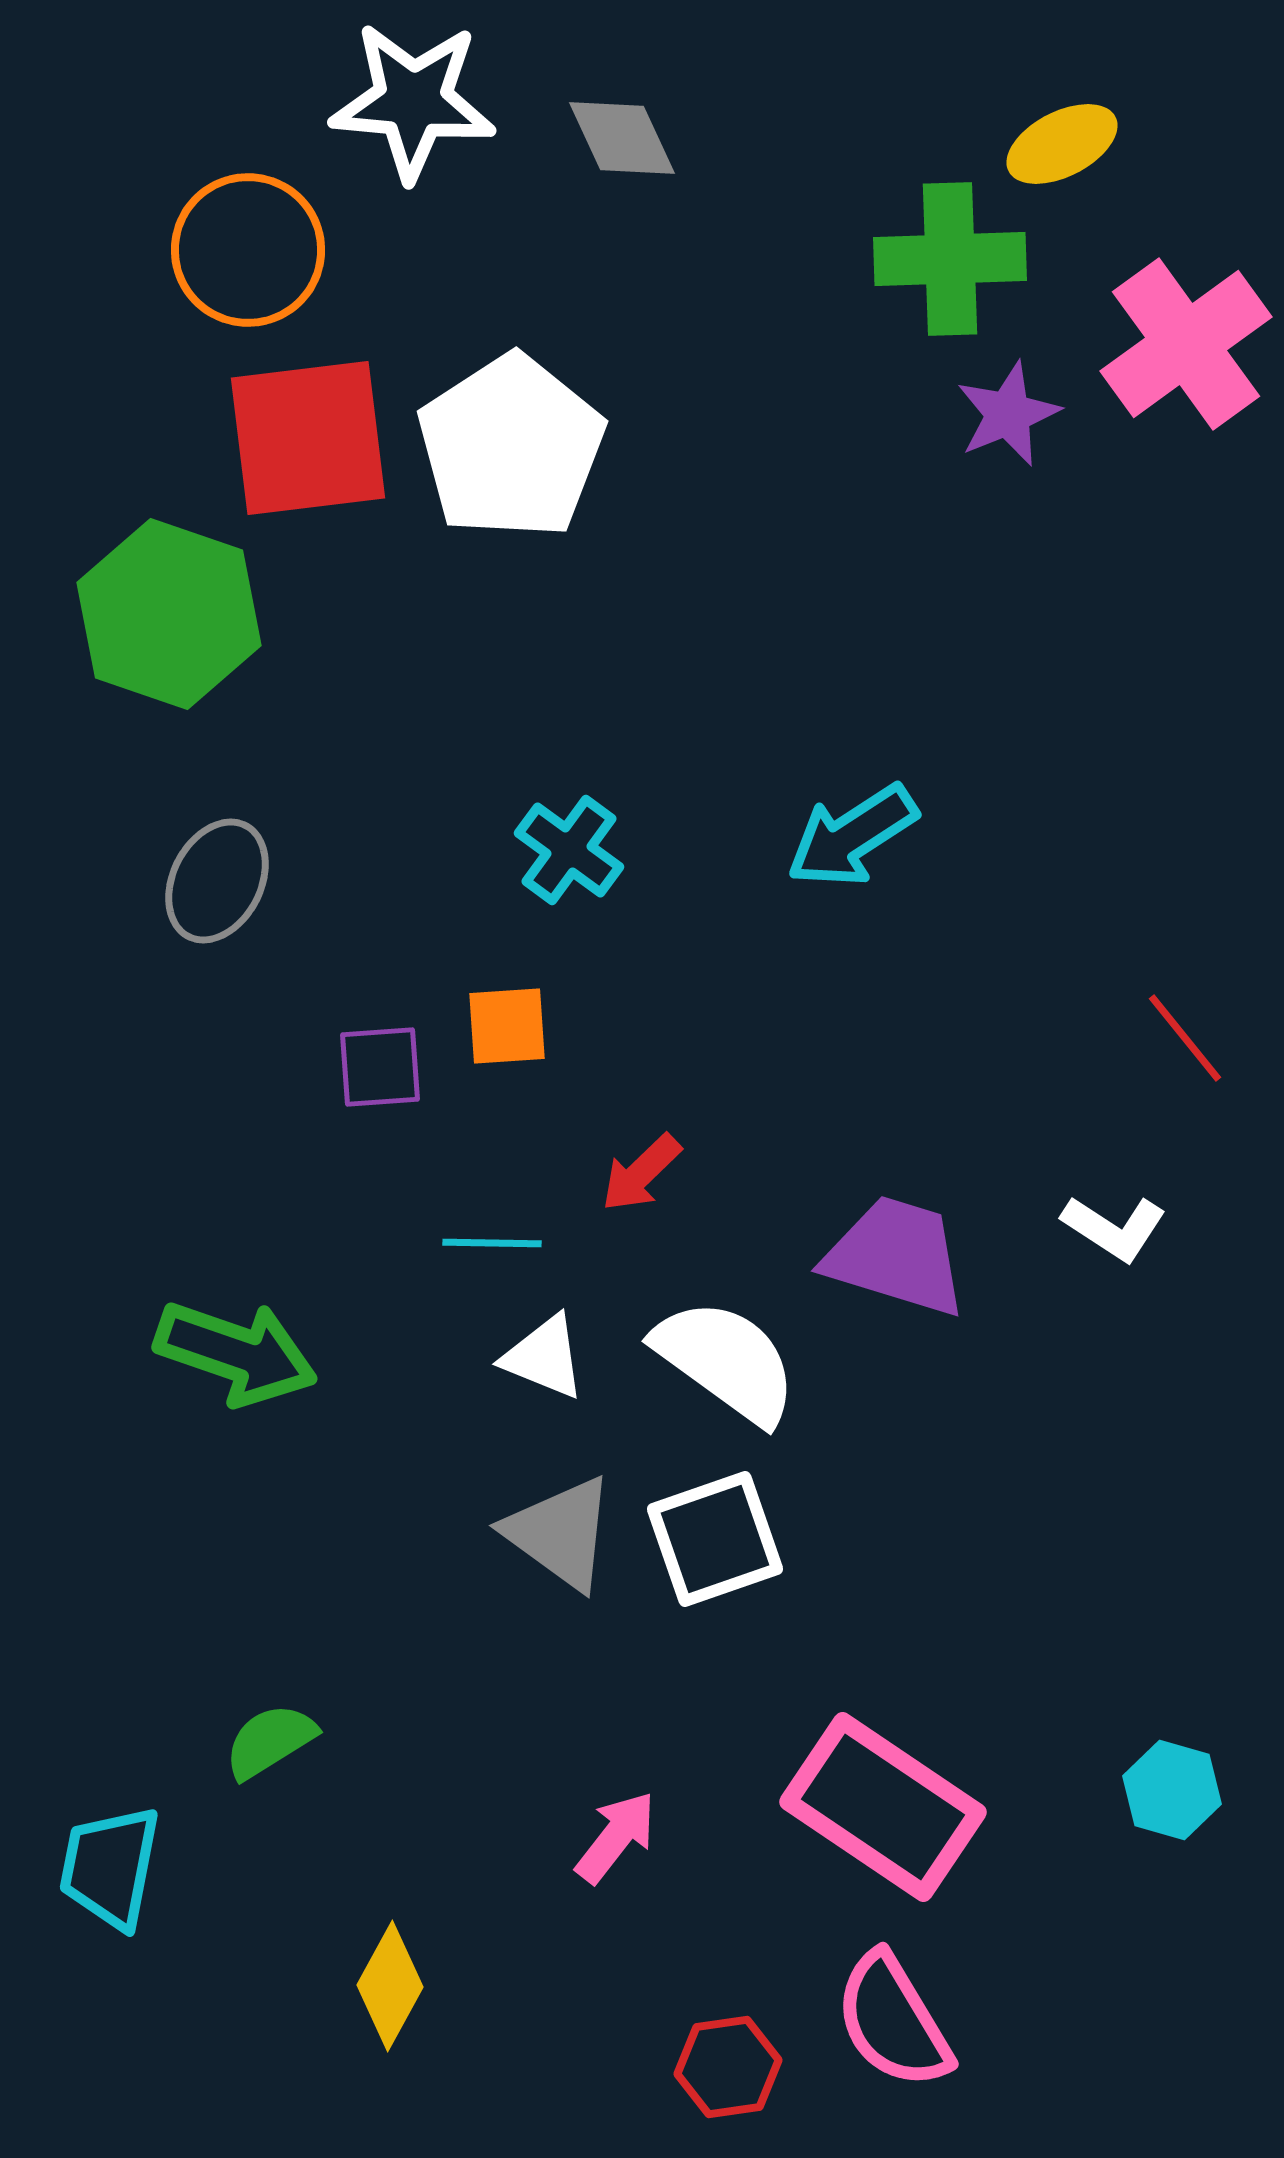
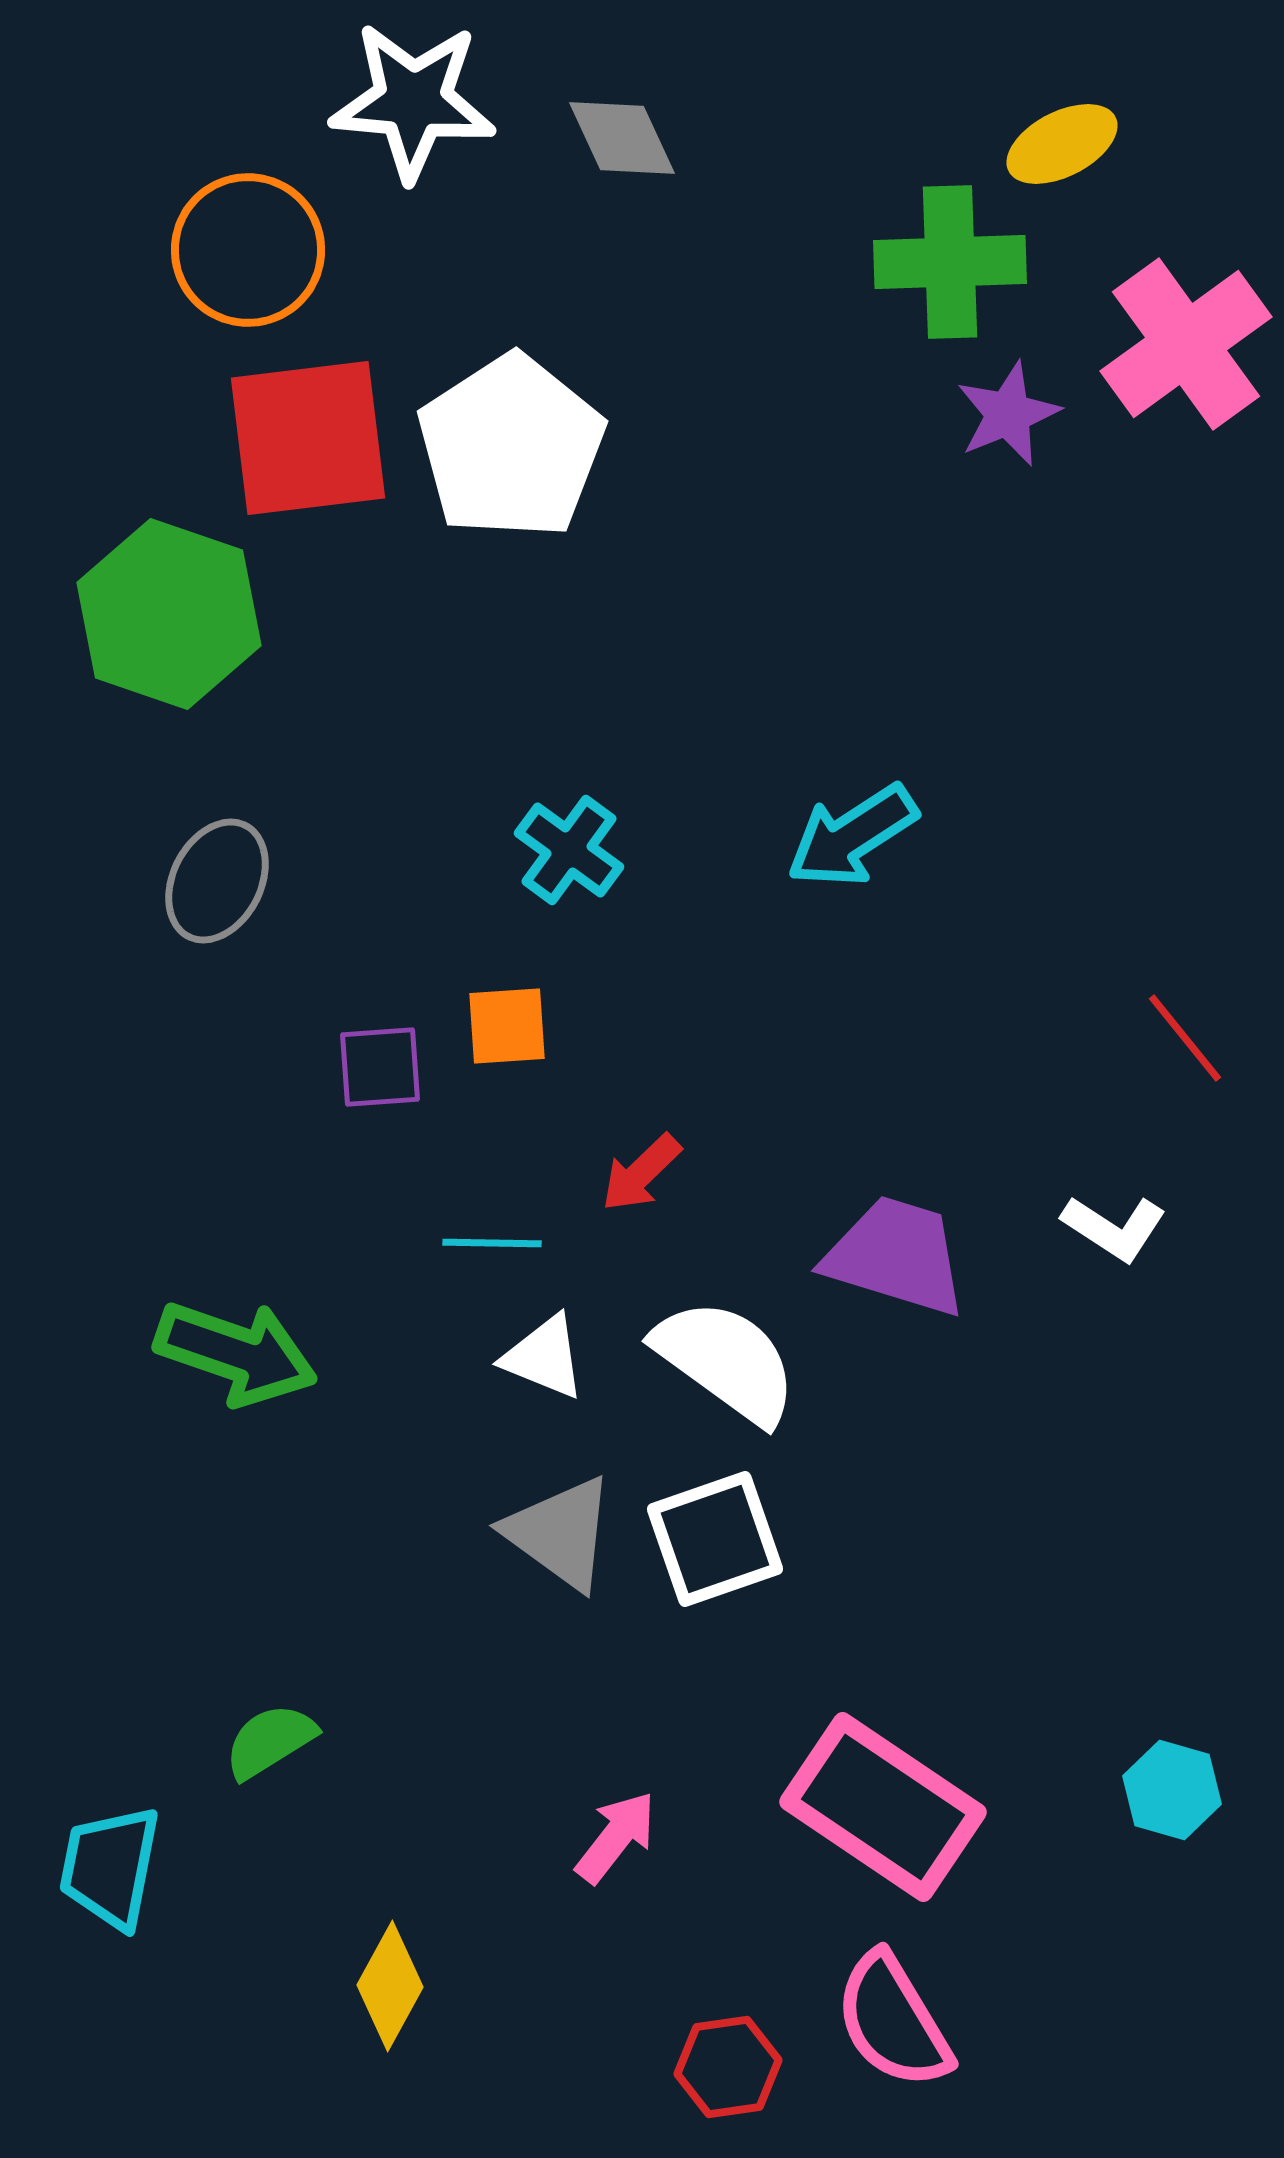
green cross: moved 3 px down
